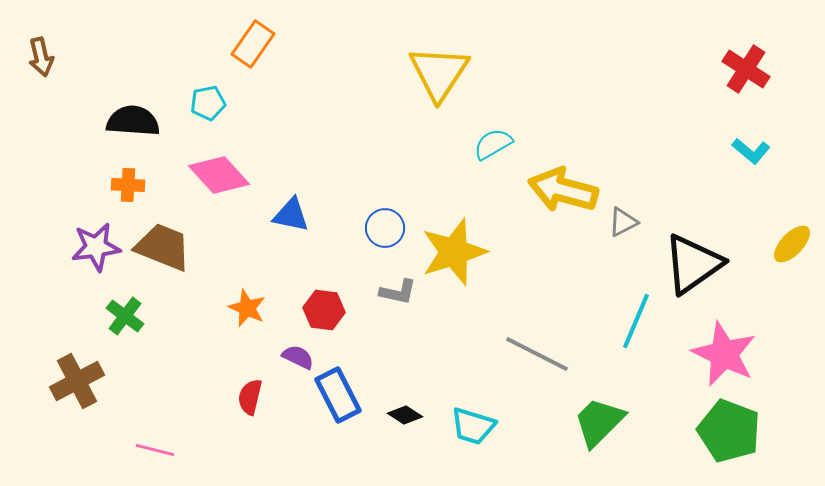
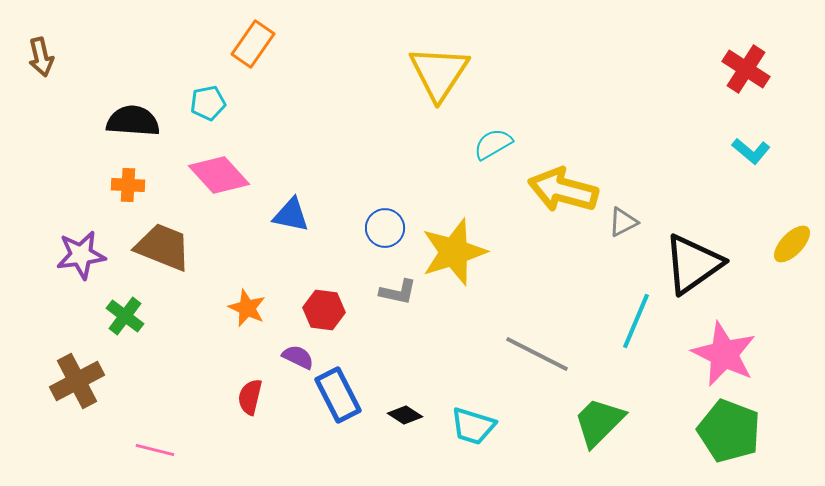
purple star: moved 15 px left, 8 px down
